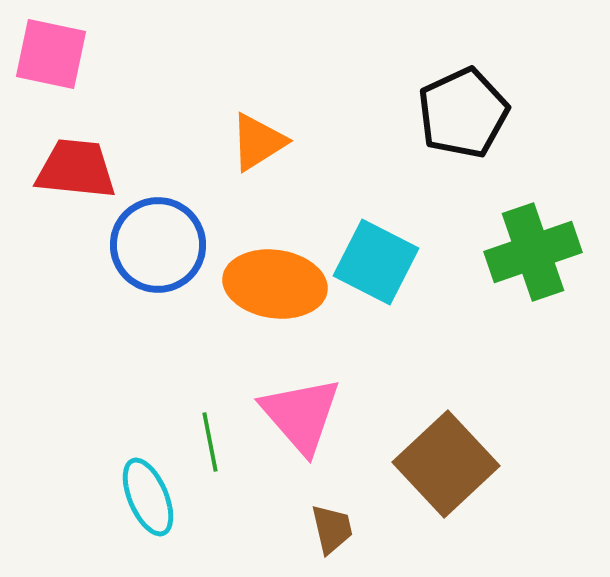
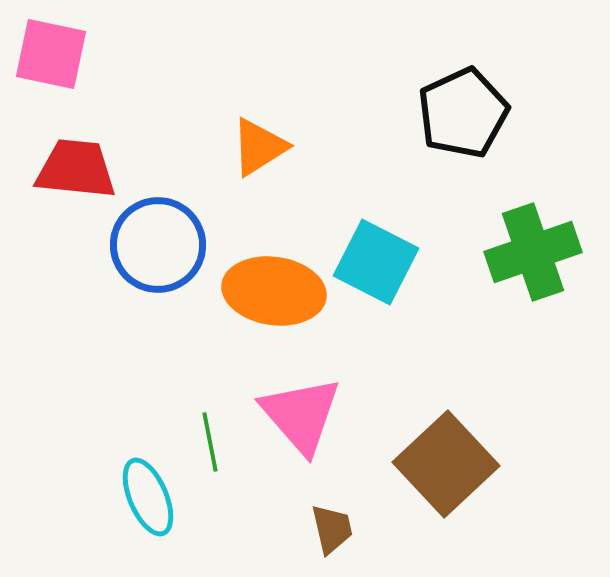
orange triangle: moved 1 px right, 5 px down
orange ellipse: moved 1 px left, 7 px down
